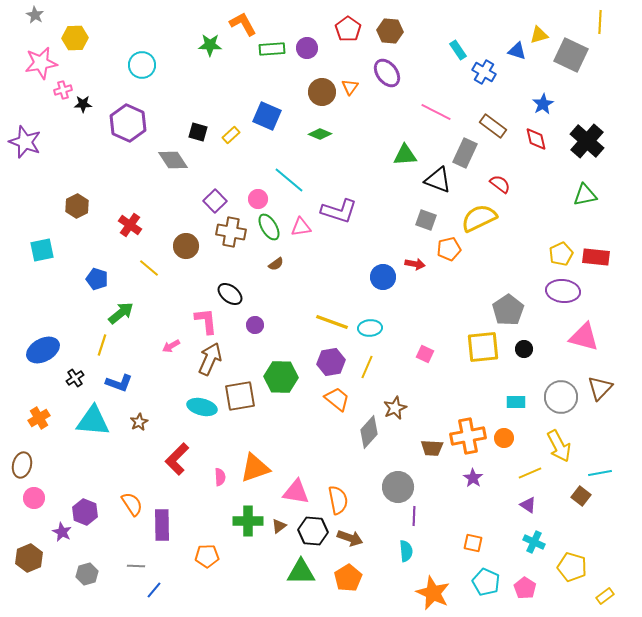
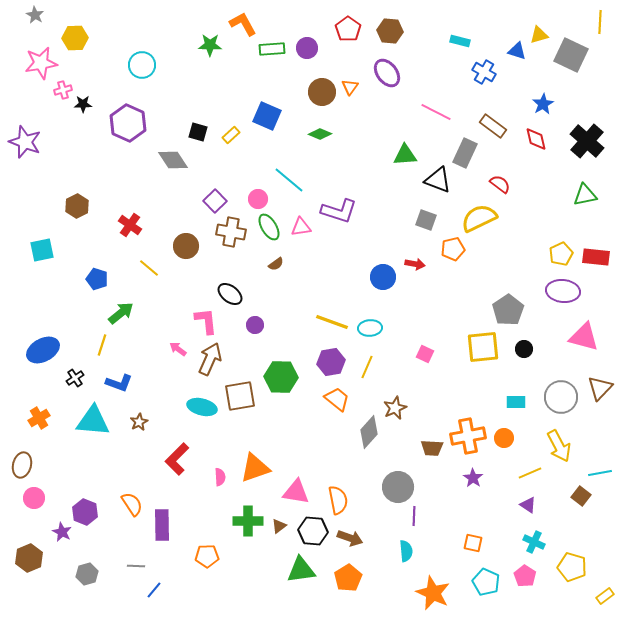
cyan rectangle at (458, 50): moved 2 px right, 9 px up; rotated 42 degrees counterclockwise
orange pentagon at (449, 249): moved 4 px right
pink arrow at (171, 346): moved 7 px right, 3 px down; rotated 66 degrees clockwise
green triangle at (301, 572): moved 2 px up; rotated 8 degrees counterclockwise
pink pentagon at (525, 588): moved 12 px up
